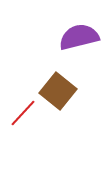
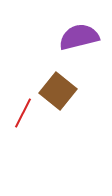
red line: rotated 16 degrees counterclockwise
